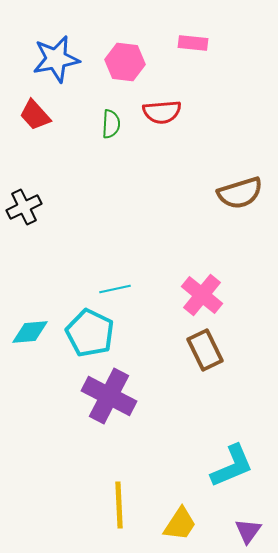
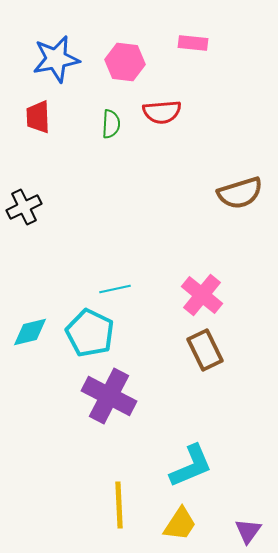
red trapezoid: moved 3 px right, 2 px down; rotated 40 degrees clockwise
cyan diamond: rotated 9 degrees counterclockwise
cyan L-shape: moved 41 px left
